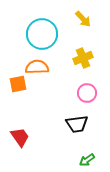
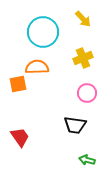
cyan circle: moved 1 px right, 2 px up
black trapezoid: moved 2 px left, 1 px down; rotated 15 degrees clockwise
green arrow: rotated 49 degrees clockwise
